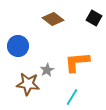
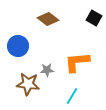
brown diamond: moved 5 px left
gray star: rotated 24 degrees clockwise
cyan line: moved 1 px up
